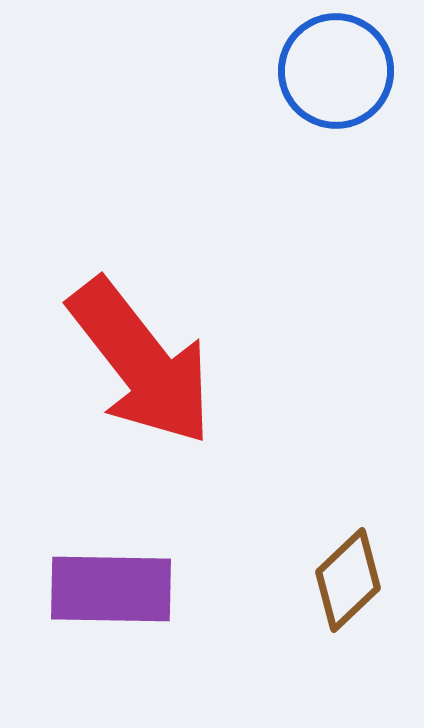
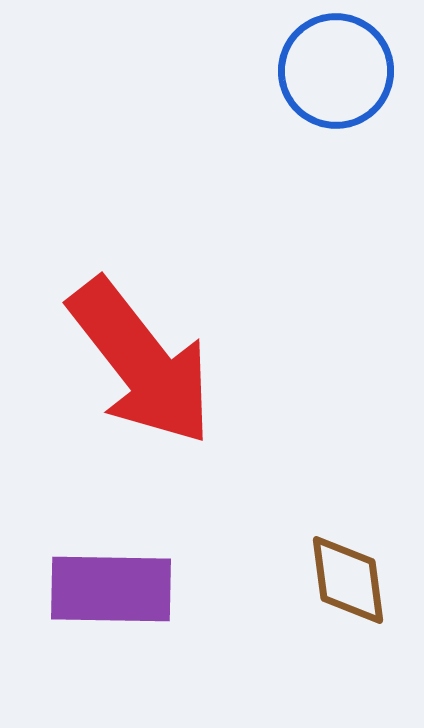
brown diamond: rotated 54 degrees counterclockwise
